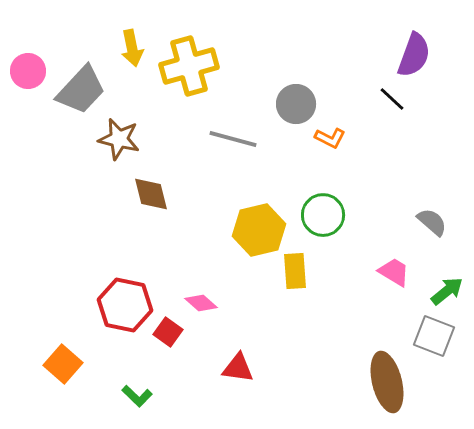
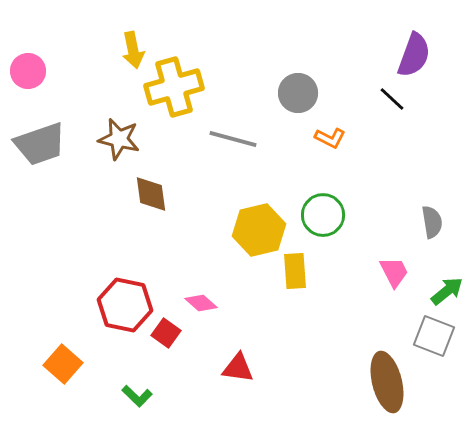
yellow arrow: moved 1 px right, 2 px down
yellow cross: moved 15 px left, 21 px down
gray trapezoid: moved 41 px left, 54 px down; rotated 28 degrees clockwise
gray circle: moved 2 px right, 11 px up
brown diamond: rotated 6 degrees clockwise
gray semicircle: rotated 40 degrees clockwise
pink trapezoid: rotated 32 degrees clockwise
red square: moved 2 px left, 1 px down
